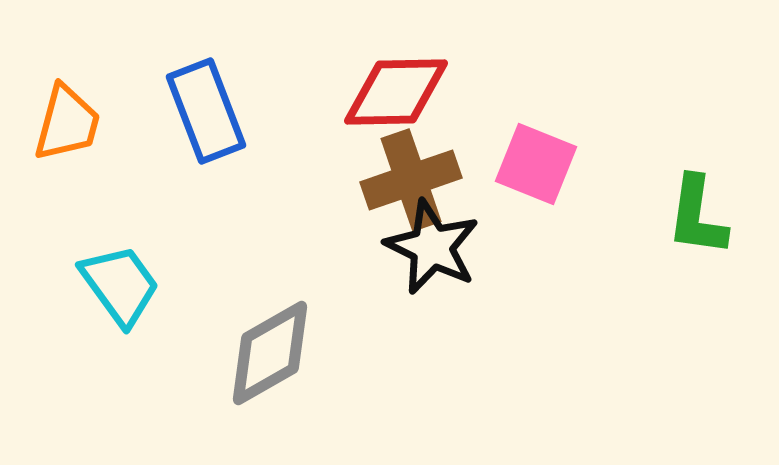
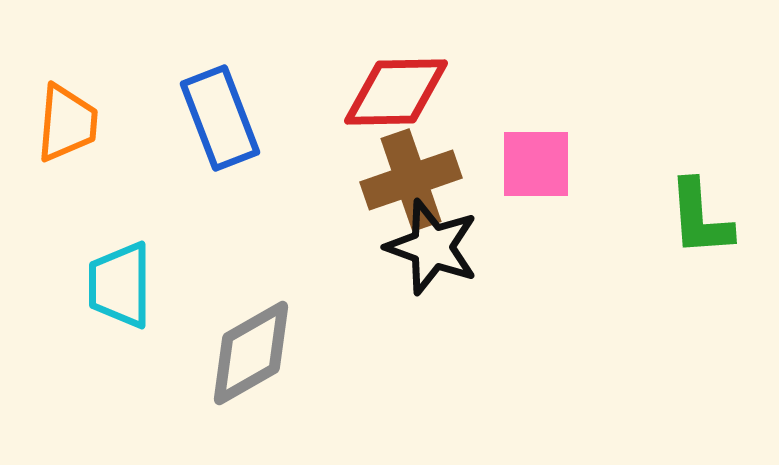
blue rectangle: moved 14 px right, 7 px down
orange trapezoid: rotated 10 degrees counterclockwise
pink square: rotated 22 degrees counterclockwise
green L-shape: moved 3 px right, 2 px down; rotated 12 degrees counterclockwise
black star: rotated 6 degrees counterclockwise
cyan trapezoid: rotated 144 degrees counterclockwise
gray diamond: moved 19 px left
